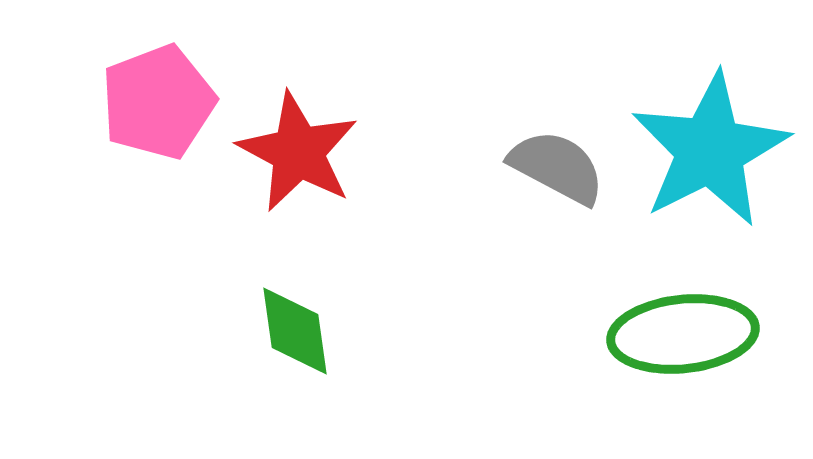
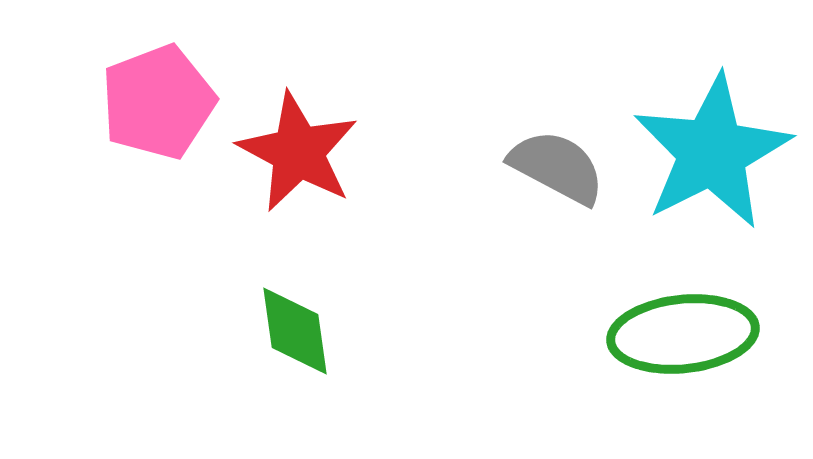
cyan star: moved 2 px right, 2 px down
